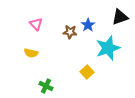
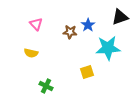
cyan star: rotated 15 degrees clockwise
yellow square: rotated 24 degrees clockwise
